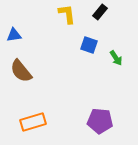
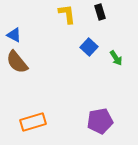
black rectangle: rotated 56 degrees counterclockwise
blue triangle: rotated 35 degrees clockwise
blue square: moved 2 px down; rotated 24 degrees clockwise
brown semicircle: moved 4 px left, 9 px up
purple pentagon: rotated 15 degrees counterclockwise
